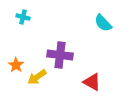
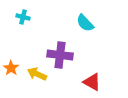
cyan semicircle: moved 18 px left
orange star: moved 5 px left, 3 px down
yellow arrow: moved 3 px up; rotated 60 degrees clockwise
